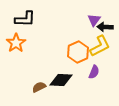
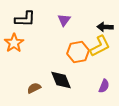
purple triangle: moved 30 px left
orange star: moved 2 px left
orange hexagon: rotated 15 degrees clockwise
purple semicircle: moved 10 px right, 14 px down
black diamond: rotated 65 degrees clockwise
brown semicircle: moved 5 px left, 1 px down
